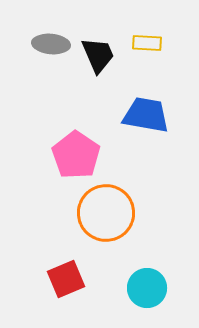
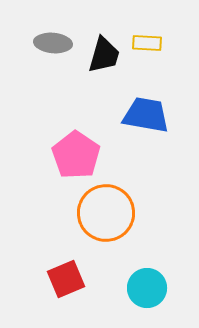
gray ellipse: moved 2 px right, 1 px up
black trapezoid: moved 6 px right; rotated 39 degrees clockwise
